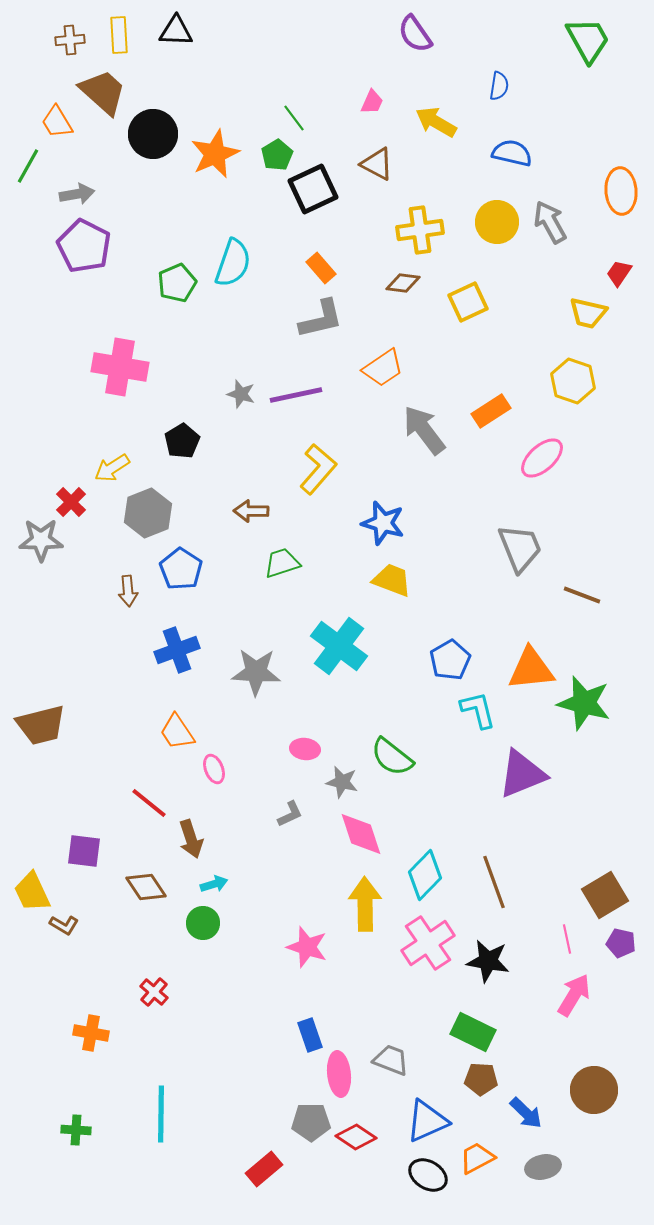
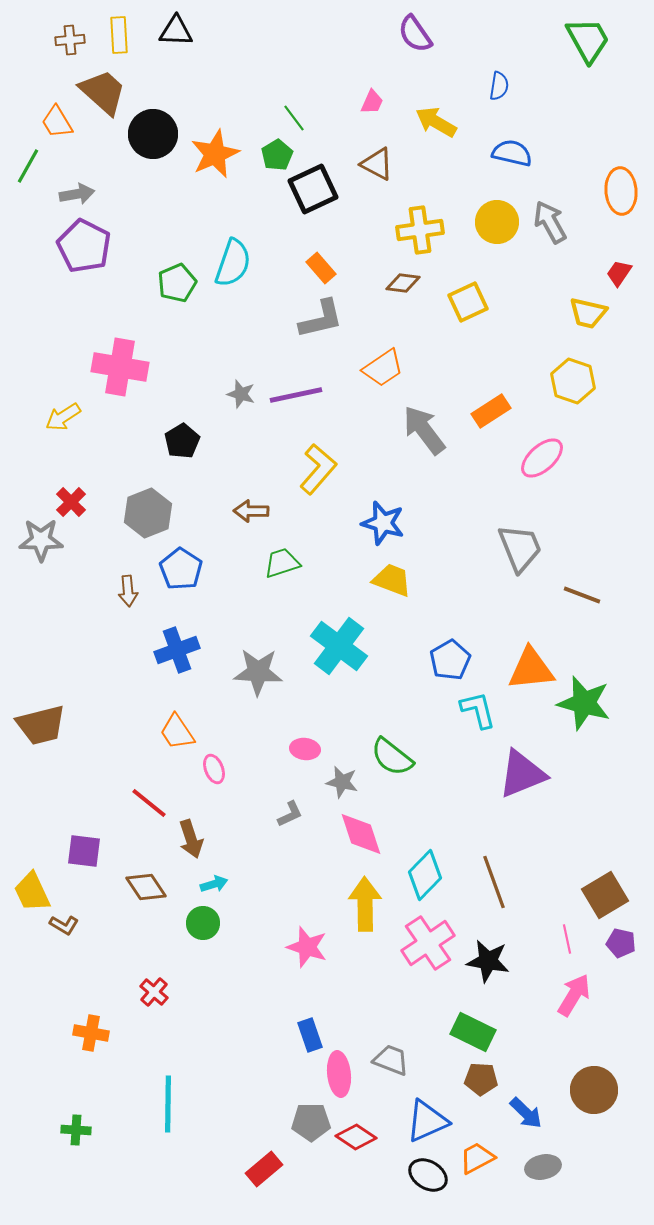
yellow arrow at (112, 468): moved 49 px left, 51 px up
gray star at (256, 672): moved 2 px right
cyan line at (161, 1114): moved 7 px right, 10 px up
